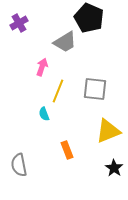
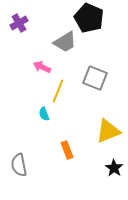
pink arrow: rotated 84 degrees counterclockwise
gray square: moved 11 px up; rotated 15 degrees clockwise
